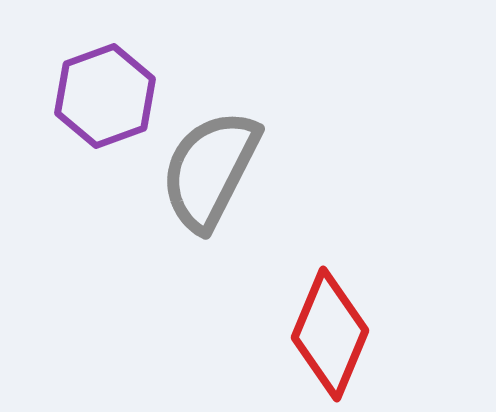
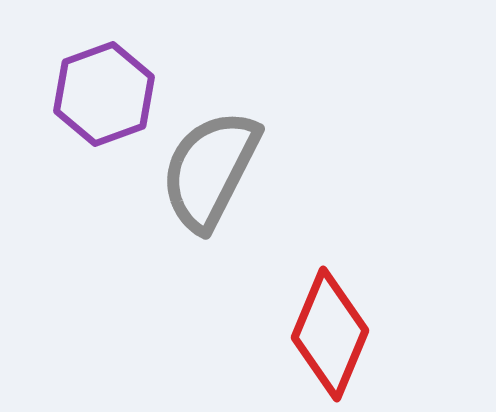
purple hexagon: moved 1 px left, 2 px up
